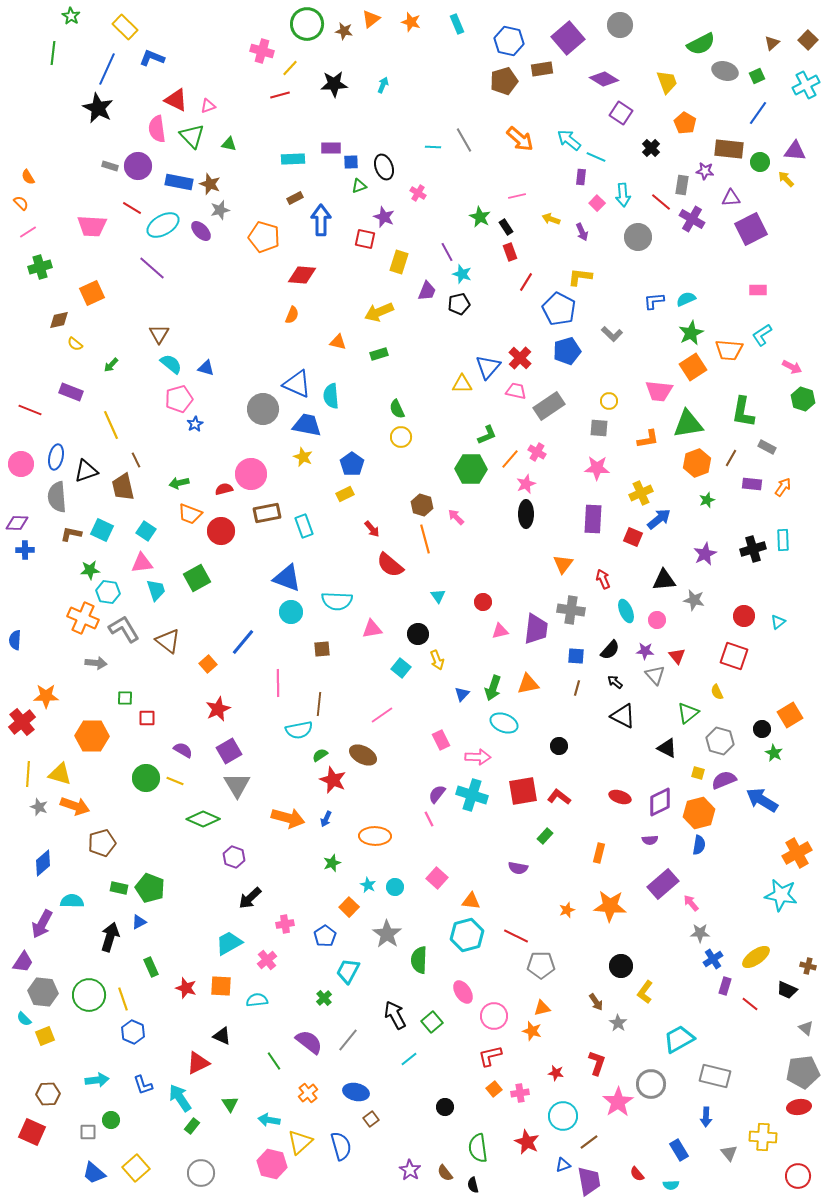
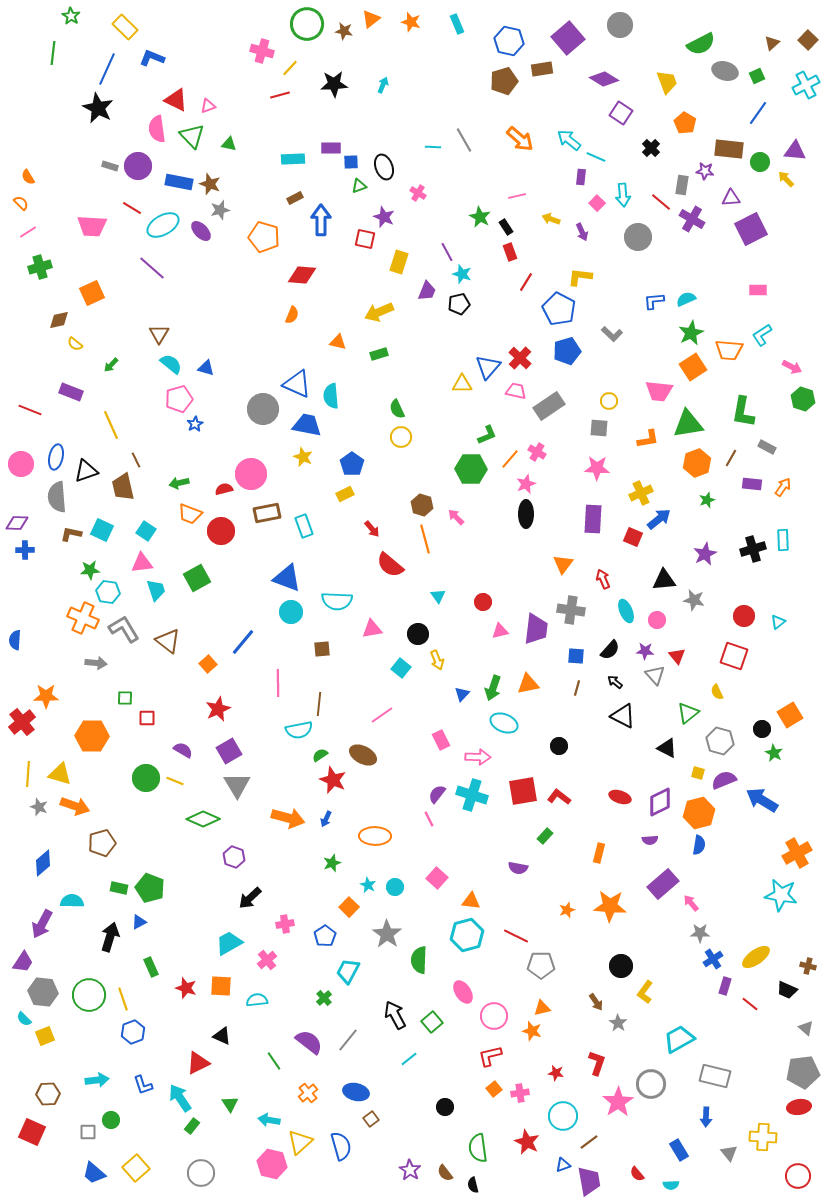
blue hexagon at (133, 1032): rotated 15 degrees clockwise
